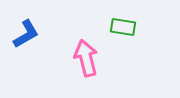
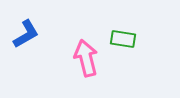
green rectangle: moved 12 px down
